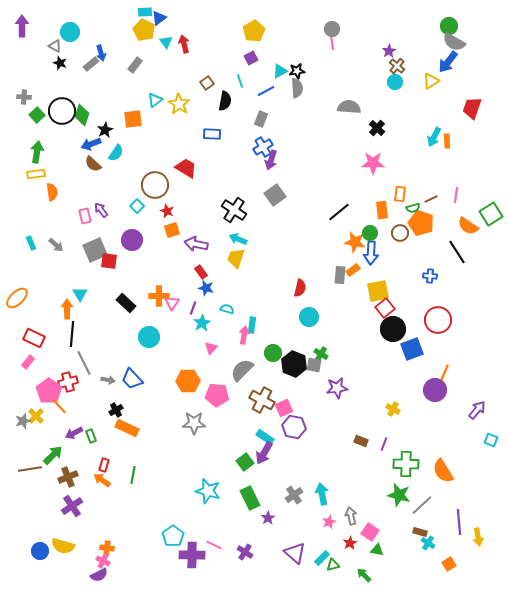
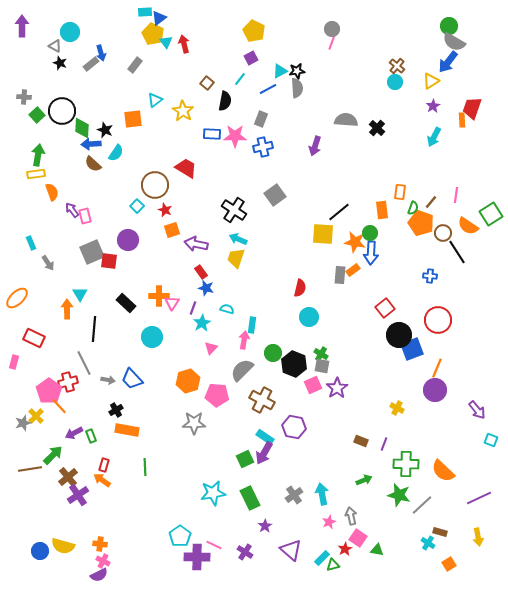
yellow pentagon at (144, 30): moved 9 px right, 4 px down
yellow pentagon at (254, 31): rotated 15 degrees counterclockwise
pink line at (332, 42): rotated 28 degrees clockwise
purple star at (389, 51): moved 44 px right, 55 px down
cyan line at (240, 81): moved 2 px up; rotated 56 degrees clockwise
brown square at (207, 83): rotated 16 degrees counterclockwise
blue line at (266, 91): moved 2 px right, 2 px up
yellow star at (179, 104): moved 4 px right, 7 px down
gray semicircle at (349, 107): moved 3 px left, 13 px down
green diamond at (82, 115): moved 13 px down; rotated 15 degrees counterclockwise
black star at (105, 130): rotated 21 degrees counterclockwise
orange rectangle at (447, 141): moved 15 px right, 21 px up
blue arrow at (91, 144): rotated 18 degrees clockwise
blue cross at (263, 147): rotated 18 degrees clockwise
green arrow at (37, 152): moved 1 px right, 3 px down
purple arrow at (271, 160): moved 44 px right, 14 px up
pink star at (373, 163): moved 138 px left, 27 px up
orange semicircle at (52, 192): rotated 12 degrees counterclockwise
orange rectangle at (400, 194): moved 2 px up
brown line at (431, 199): moved 3 px down; rotated 24 degrees counterclockwise
green semicircle at (413, 208): rotated 56 degrees counterclockwise
purple arrow at (101, 210): moved 29 px left
red star at (167, 211): moved 2 px left, 1 px up
brown circle at (400, 233): moved 43 px right
purple circle at (132, 240): moved 4 px left
gray arrow at (56, 245): moved 8 px left, 18 px down; rotated 14 degrees clockwise
gray square at (95, 250): moved 3 px left, 2 px down
yellow square at (378, 291): moved 55 px left, 57 px up; rotated 15 degrees clockwise
black circle at (393, 329): moved 6 px right, 6 px down
black line at (72, 334): moved 22 px right, 5 px up
pink arrow at (244, 335): moved 5 px down
cyan circle at (149, 337): moved 3 px right
pink rectangle at (28, 362): moved 14 px left; rotated 24 degrees counterclockwise
gray square at (314, 365): moved 8 px right, 1 px down
orange line at (444, 374): moved 7 px left, 6 px up
orange hexagon at (188, 381): rotated 15 degrees counterclockwise
purple star at (337, 388): rotated 25 degrees counterclockwise
pink square at (284, 408): moved 29 px right, 23 px up
yellow cross at (393, 409): moved 4 px right, 1 px up
purple arrow at (477, 410): rotated 102 degrees clockwise
gray star at (23, 421): moved 2 px down
orange rectangle at (127, 428): moved 2 px down; rotated 15 degrees counterclockwise
green square at (245, 462): moved 3 px up; rotated 12 degrees clockwise
orange semicircle at (443, 471): rotated 15 degrees counterclockwise
green line at (133, 475): moved 12 px right, 8 px up; rotated 12 degrees counterclockwise
brown cross at (68, 477): rotated 18 degrees counterclockwise
cyan star at (208, 491): moved 5 px right, 2 px down; rotated 25 degrees counterclockwise
purple cross at (72, 506): moved 6 px right, 11 px up
purple star at (268, 518): moved 3 px left, 8 px down
purple line at (459, 522): moved 20 px right, 24 px up; rotated 70 degrees clockwise
pink square at (370, 532): moved 12 px left, 6 px down
brown rectangle at (420, 532): moved 20 px right
cyan pentagon at (173, 536): moved 7 px right
red star at (350, 543): moved 5 px left, 6 px down
orange cross at (107, 548): moved 7 px left, 4 px up
purple triangle at (295, 553): moved 4 px left, 3 px up
purple cross at (192, 555): moved 5 px right, 2 px down
green arrow at (364, 575): moved 95 px up; rotated 112 degrees clockwise
